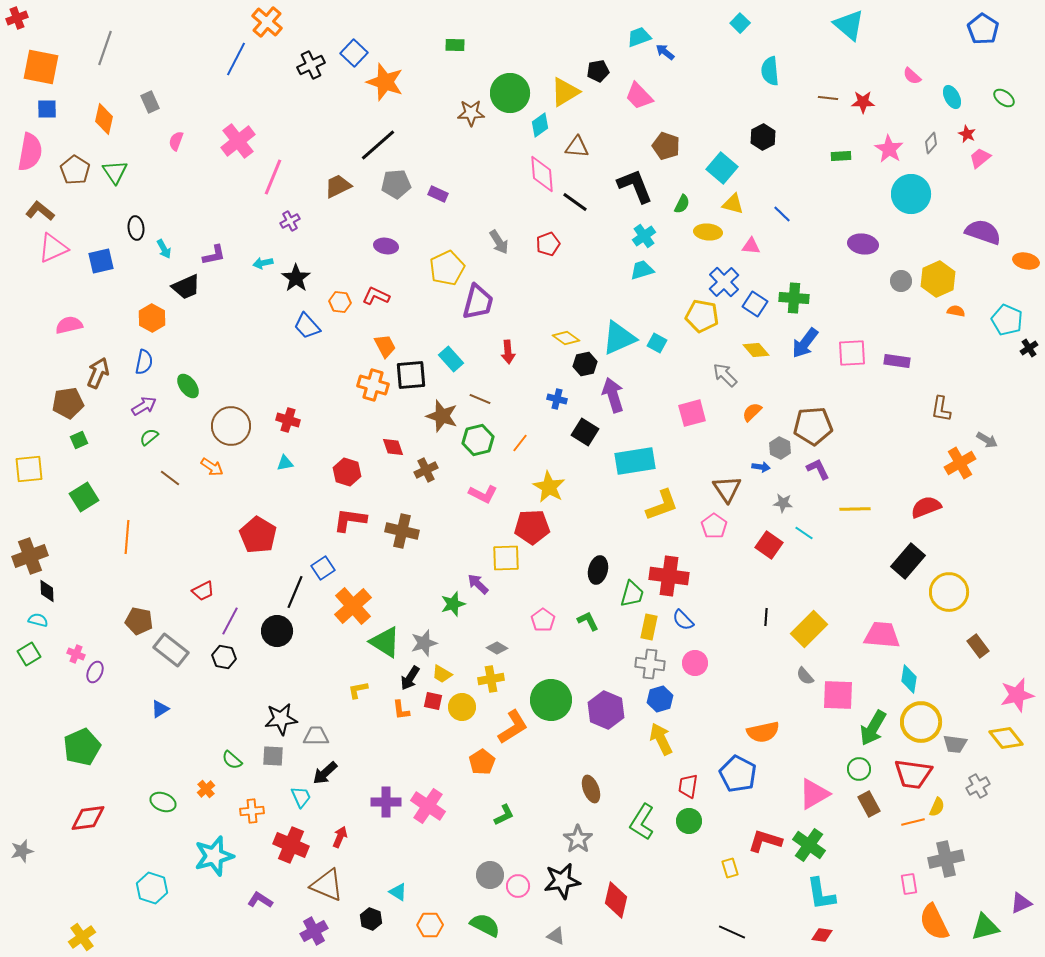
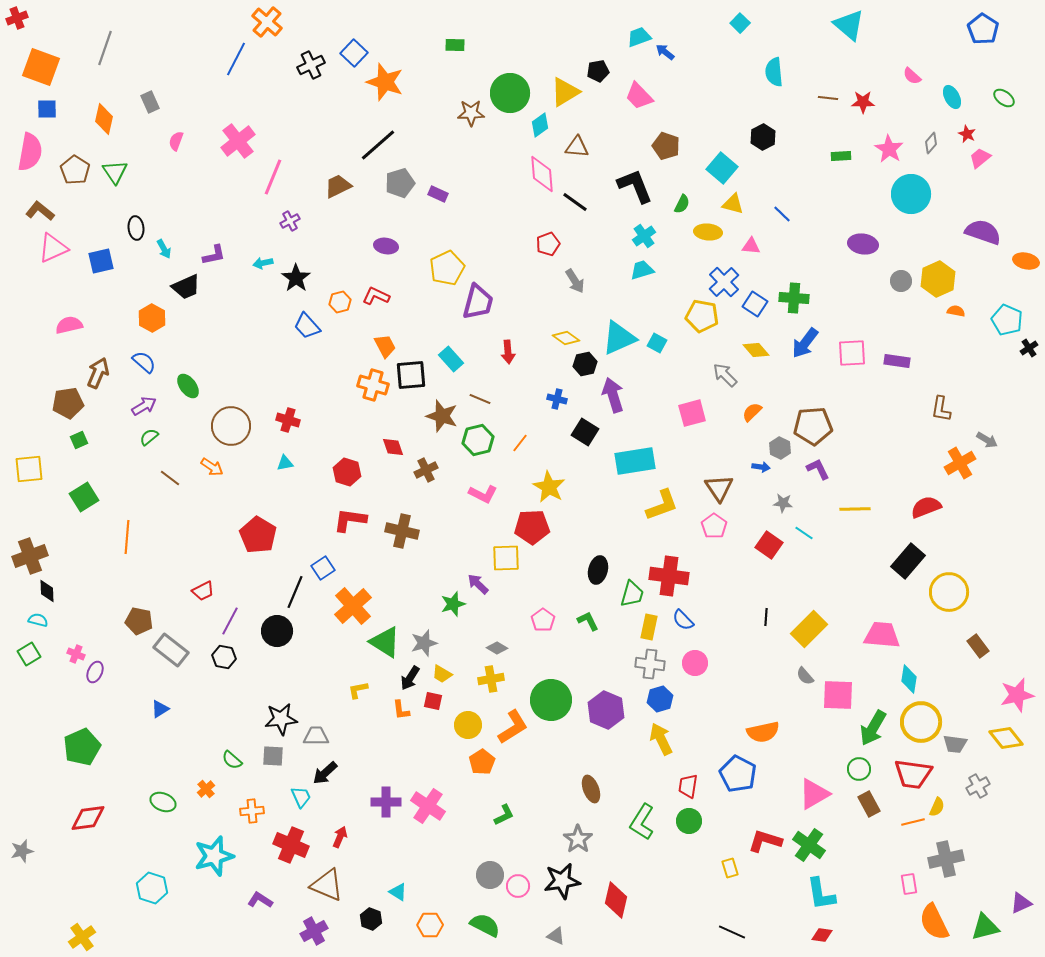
orange square at (41, 67): rotated 9 degrees clockwise
cyan semicircle at (770, 71): moved 4 px right, 1 px down
gray pentagon at (396, 184): moved 4 px right, 1 px up; rotated 12 degrees counterclockwise
gray arrow at (499, 242): moved 76 px right, 39 px down
orange hexagon at (340, 302): rotated 20 degrees counterclockwise
blue semicircle at (144, 362): rotated 60 degrees counterclockwise
brown triangle at (727, 489): moved 8 px left, 1 px up
yellow circle at (462, 707): moved 6 px right, 18 px down
